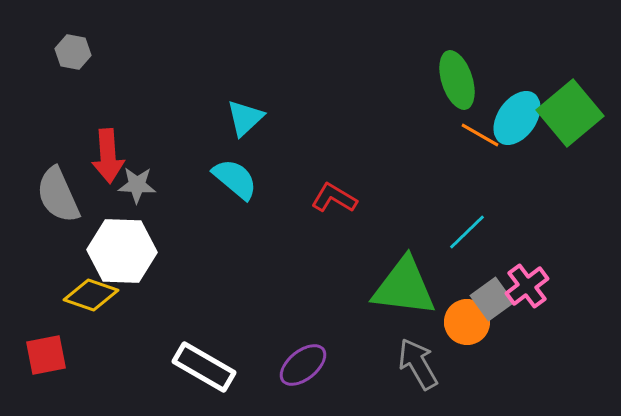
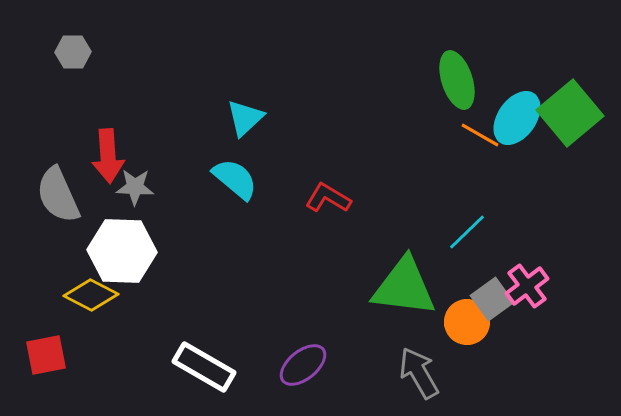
gray hexagon: rotated 12 degrees counterclockwise
gray star: moved 2 px left, 2 px down
red L-shape: moved 6 px left
yellow diamond: rotated 8 degrees clockwise
gray arrow: moved 1 px right, 9 px down
